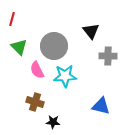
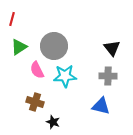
black triangle: moved 21 px right, 17 px down
green triangle: rotated 42 degrees clockwise
gray cross: moved 20 px down
black star: rotated 16 degrees clockwise
